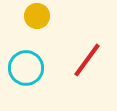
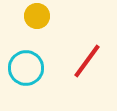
red line: moved 1 px down
